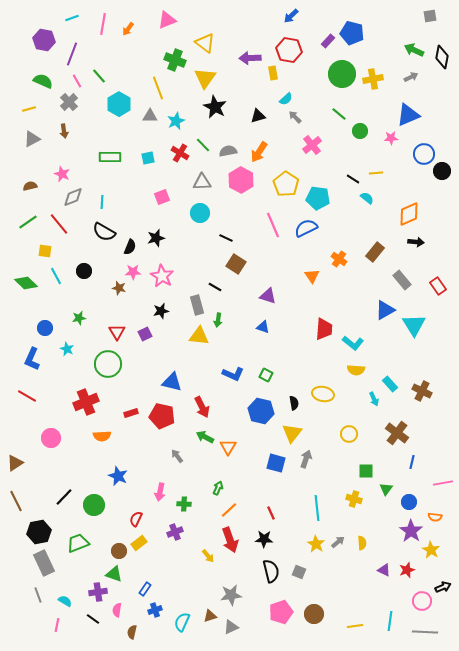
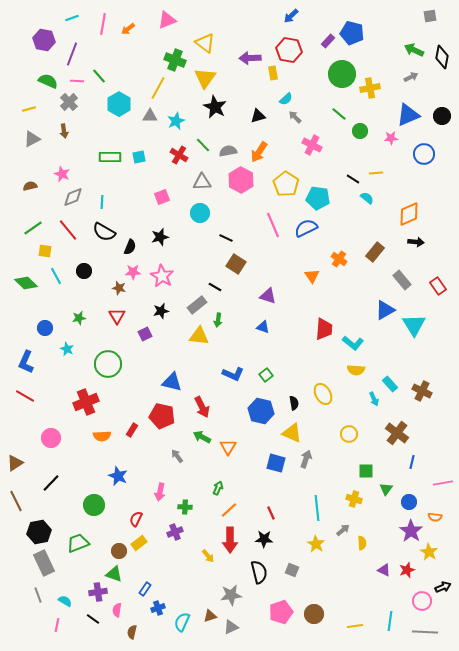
orange arrow at (128, 29): rotated 16 degrees clockwise
yellow cross at (373, 79): moved 3 px left, 9 px down
green semicircle at (43, 81): moved 5 px right
pink line at (77, 81): rotated 56 degrees counterclockwise
yellow line at (158, 88): rotated 50 degrees clockwise
pink cross at (312, 145): rotated 24 degrees counterclockwise
red cross at (180, 153): moved 1 px left, 2 px down
cyan square at (148, 158): moved 9 px left, 1 px up
black circle at (442, 171): moved 55 px up
green line at (28, 222): moved 5 px right, 6 px down
red line at (59, 224): moved 9 px right, 6 px down
black star at (156, 238): moved 4 px right, 1 px up
gray rectangle at (197, 305): rotated 66 degrees clockwise
red triangle at (117, 332): moved 16 px up
blue L-shape at (32, 359): moved 6 px left, 3 px down
green square at (266, 375): rotated 24 degrees clockwise
yellow ellipse at (323, 394): rotated 50 degrees clockwise
red line at (27, 396): moved 2 px left
red rectangle at (131, 413): moved 1 px right, 17 px down; rotated 40 degrees counterclockwise
yellow triangle at (292, 433): rotated 45 degrees counterclockwise
green arrow at (205, 437): moved 3 px left
black line at (64, 497): moved 13 px left, 14 px up
green cross at (184, 504): moved 1 px right, 3 px down
red arrow at (230, 540): rotated 20 degrees clockwise
gray arrow at (338, 542): moved 5 px right, 12 px up
yellow star at (431, 550): moved 2 px left, 2 px down
black semicircle at (271, 571): moved 12 px left, 1 px down
gray square at (299, 572): moved 7 px left, 2 px up
blue cross at (155, 610): moved 3 px right, 2 px up
